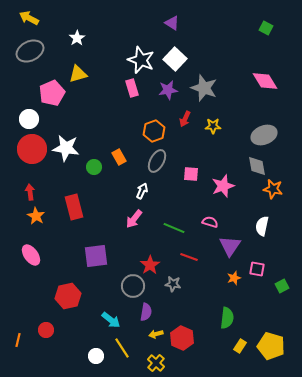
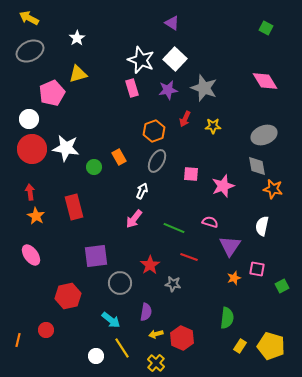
gray circle at (133, 286): moved 13 px left, 3 px up
